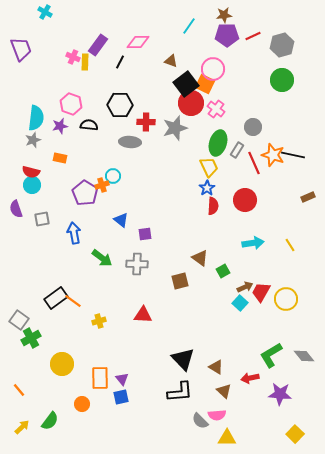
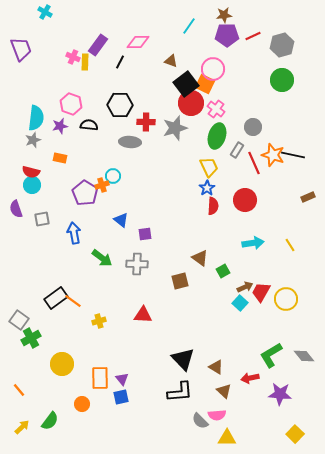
green ellipse at (218, 143): moved 1 px left, 7 px up
